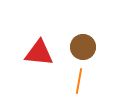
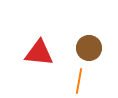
brown circle: moved 6 px right, 1 px down
